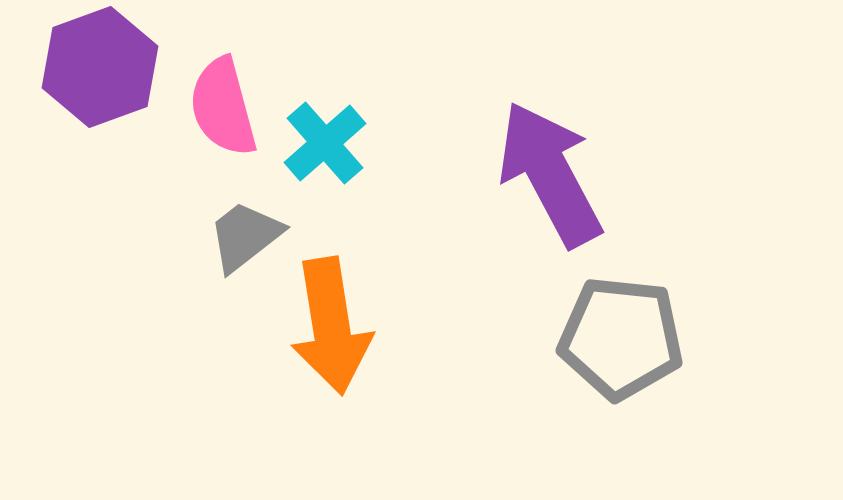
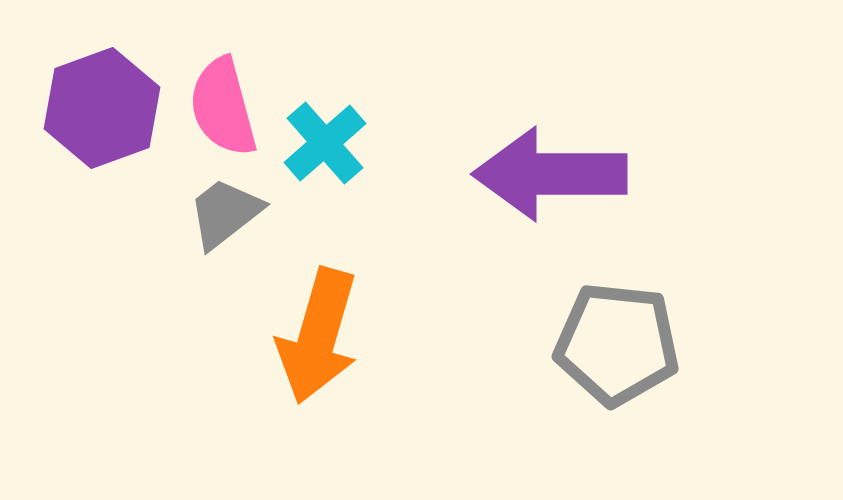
purple hexagon: moved 2 px right, 41 px down
purple arrow: rotated 62 degrees counterclockwise
gray trapezoid: moved 20 px left, 23 px up
orange arrow: moved 13 px left, 10 px down; rotated 25 degrees clockwise
gray pentagon: moved 4 px left, 6 px down
